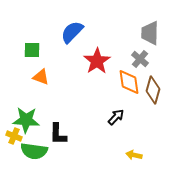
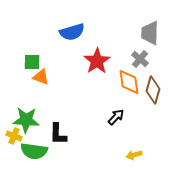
blue semicircle: rotated 150 degrees counterclockwise
green square: moved 12 px down
yellow arrow: rotated 28 degrees counterclockwise
